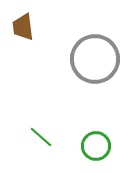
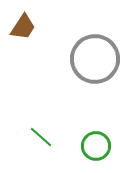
brown trapezoid: rotated 140 degrees counterclockwise
